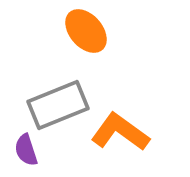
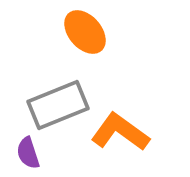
orange ellipse: moved 1 px left, 1 px down
purple semicircle: moved 2 px right, 3 px down
